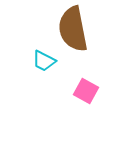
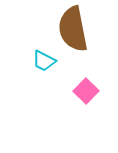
pink square: rotated 15 degrees clockwise
